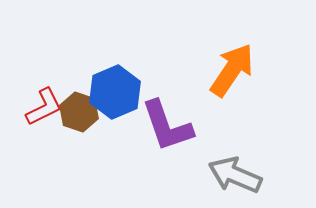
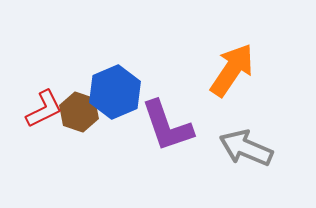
red L-shape: moved 2 px down
gray arrow: moved 11 px right, 27 px up
